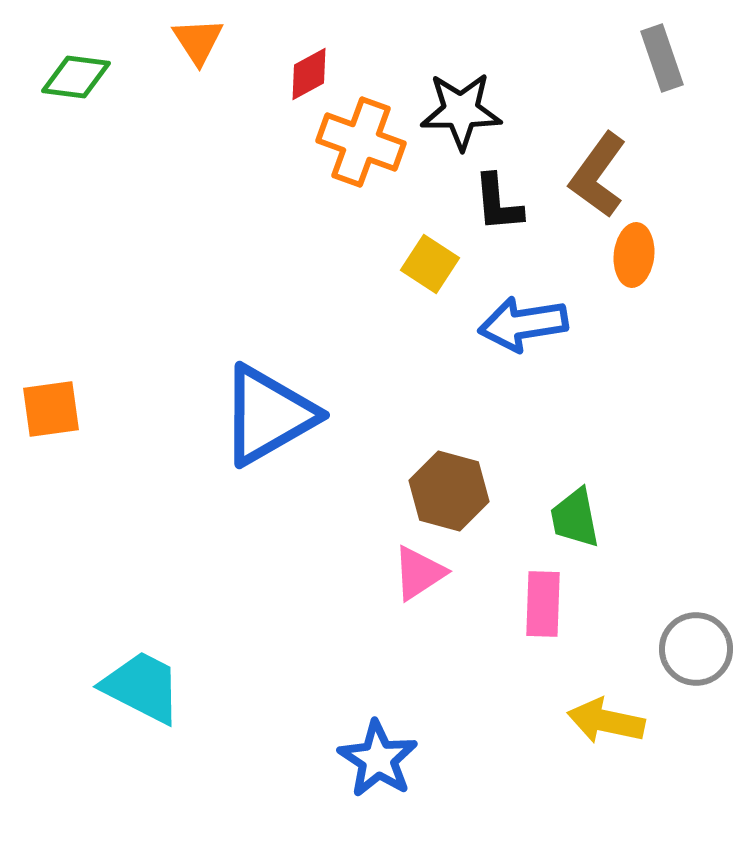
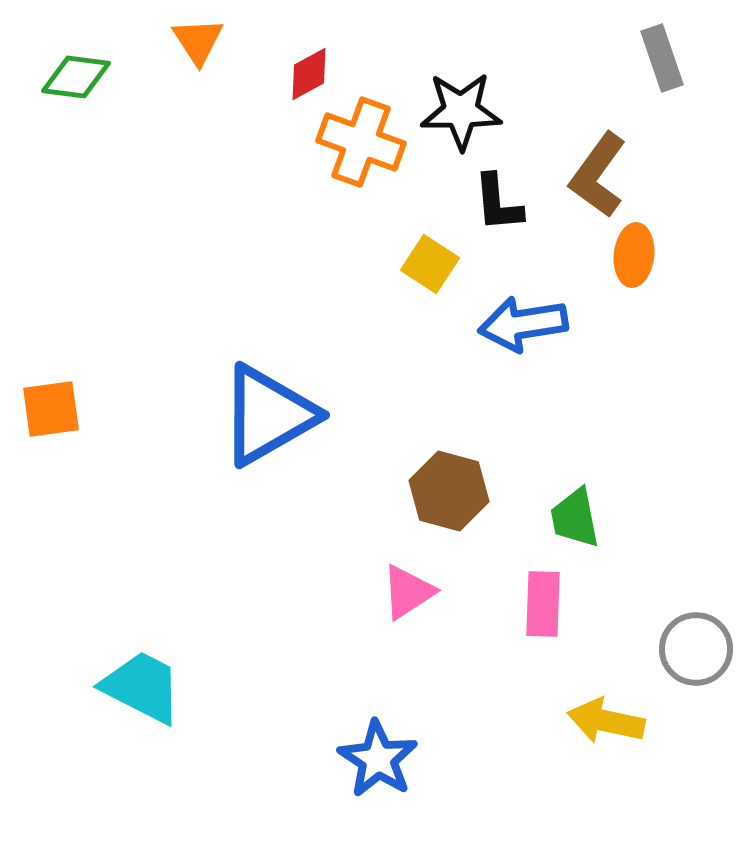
pink triangle: moved 11 px left, 19 px down
